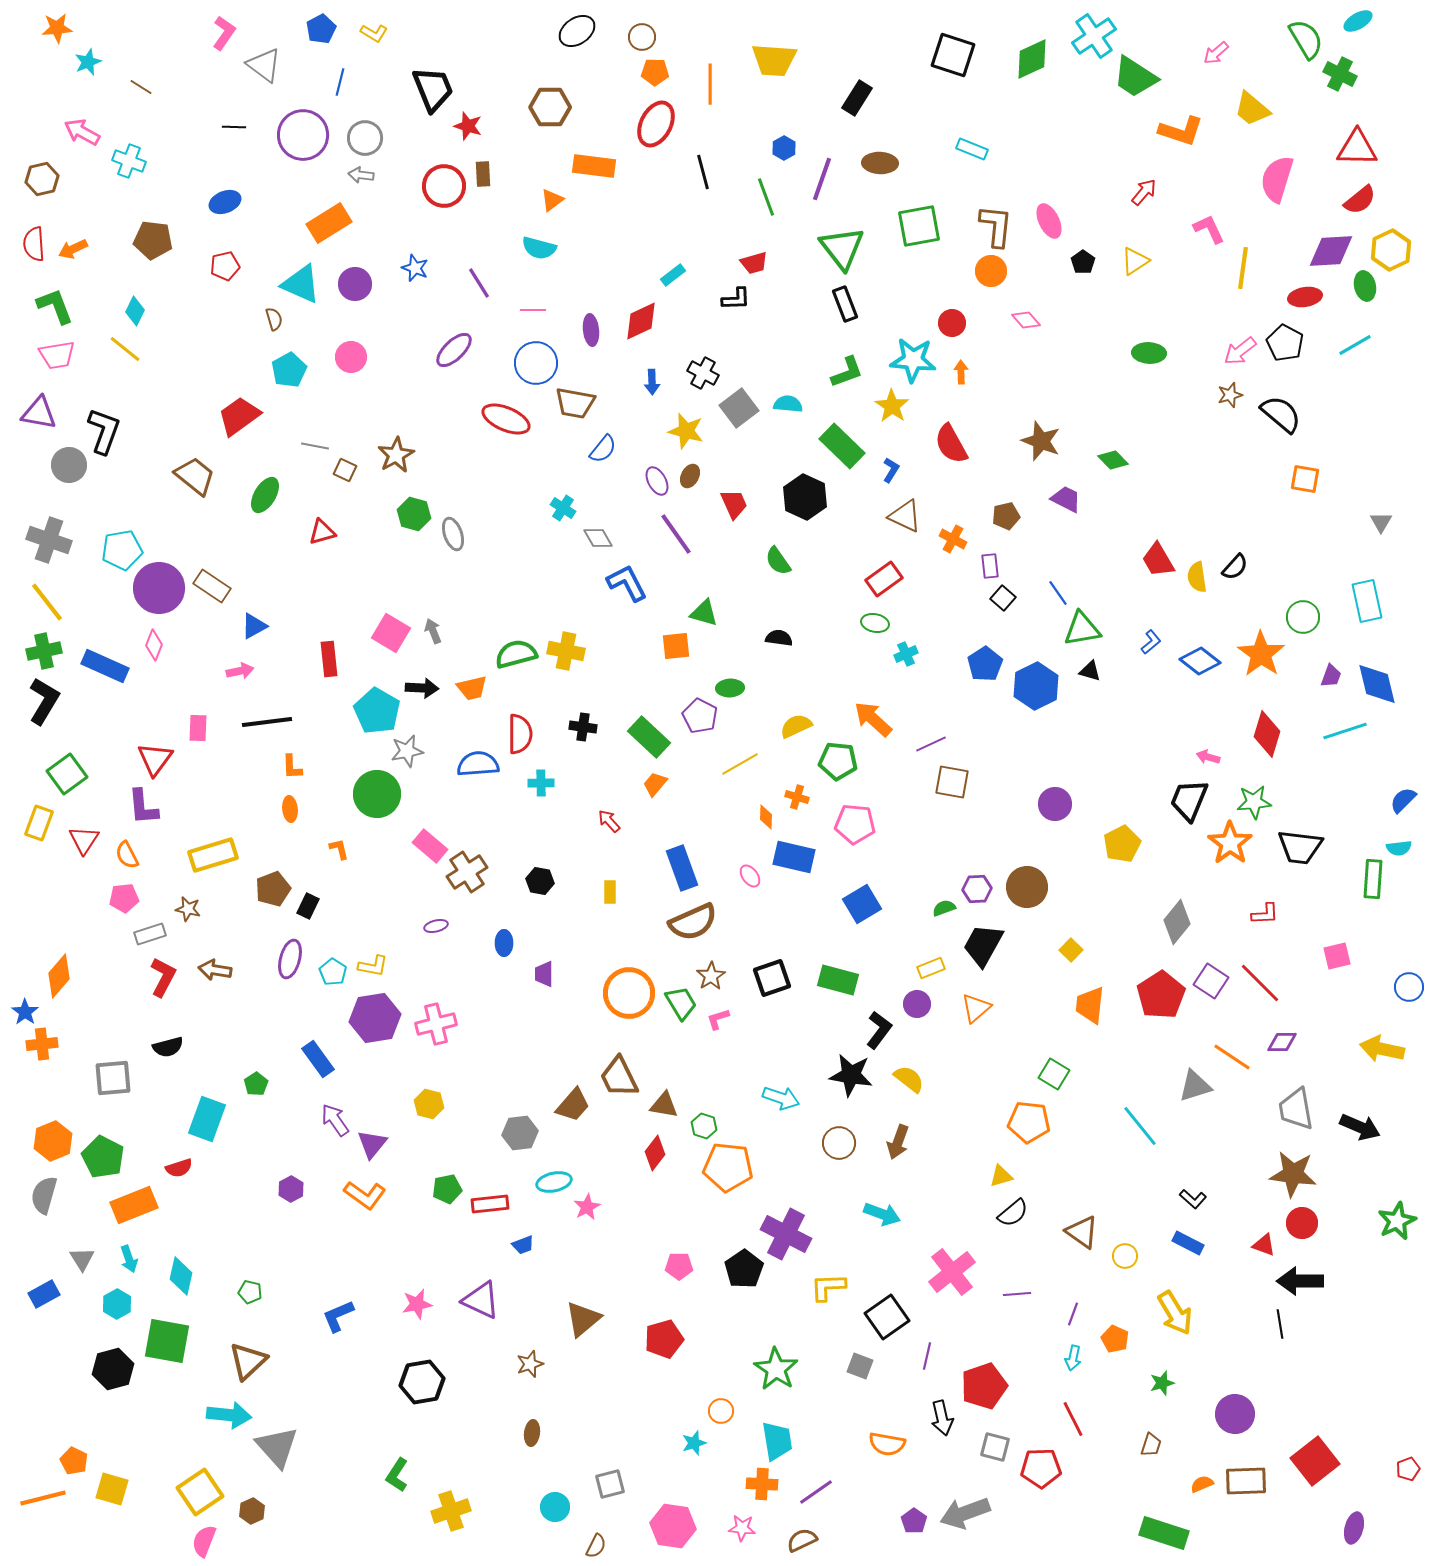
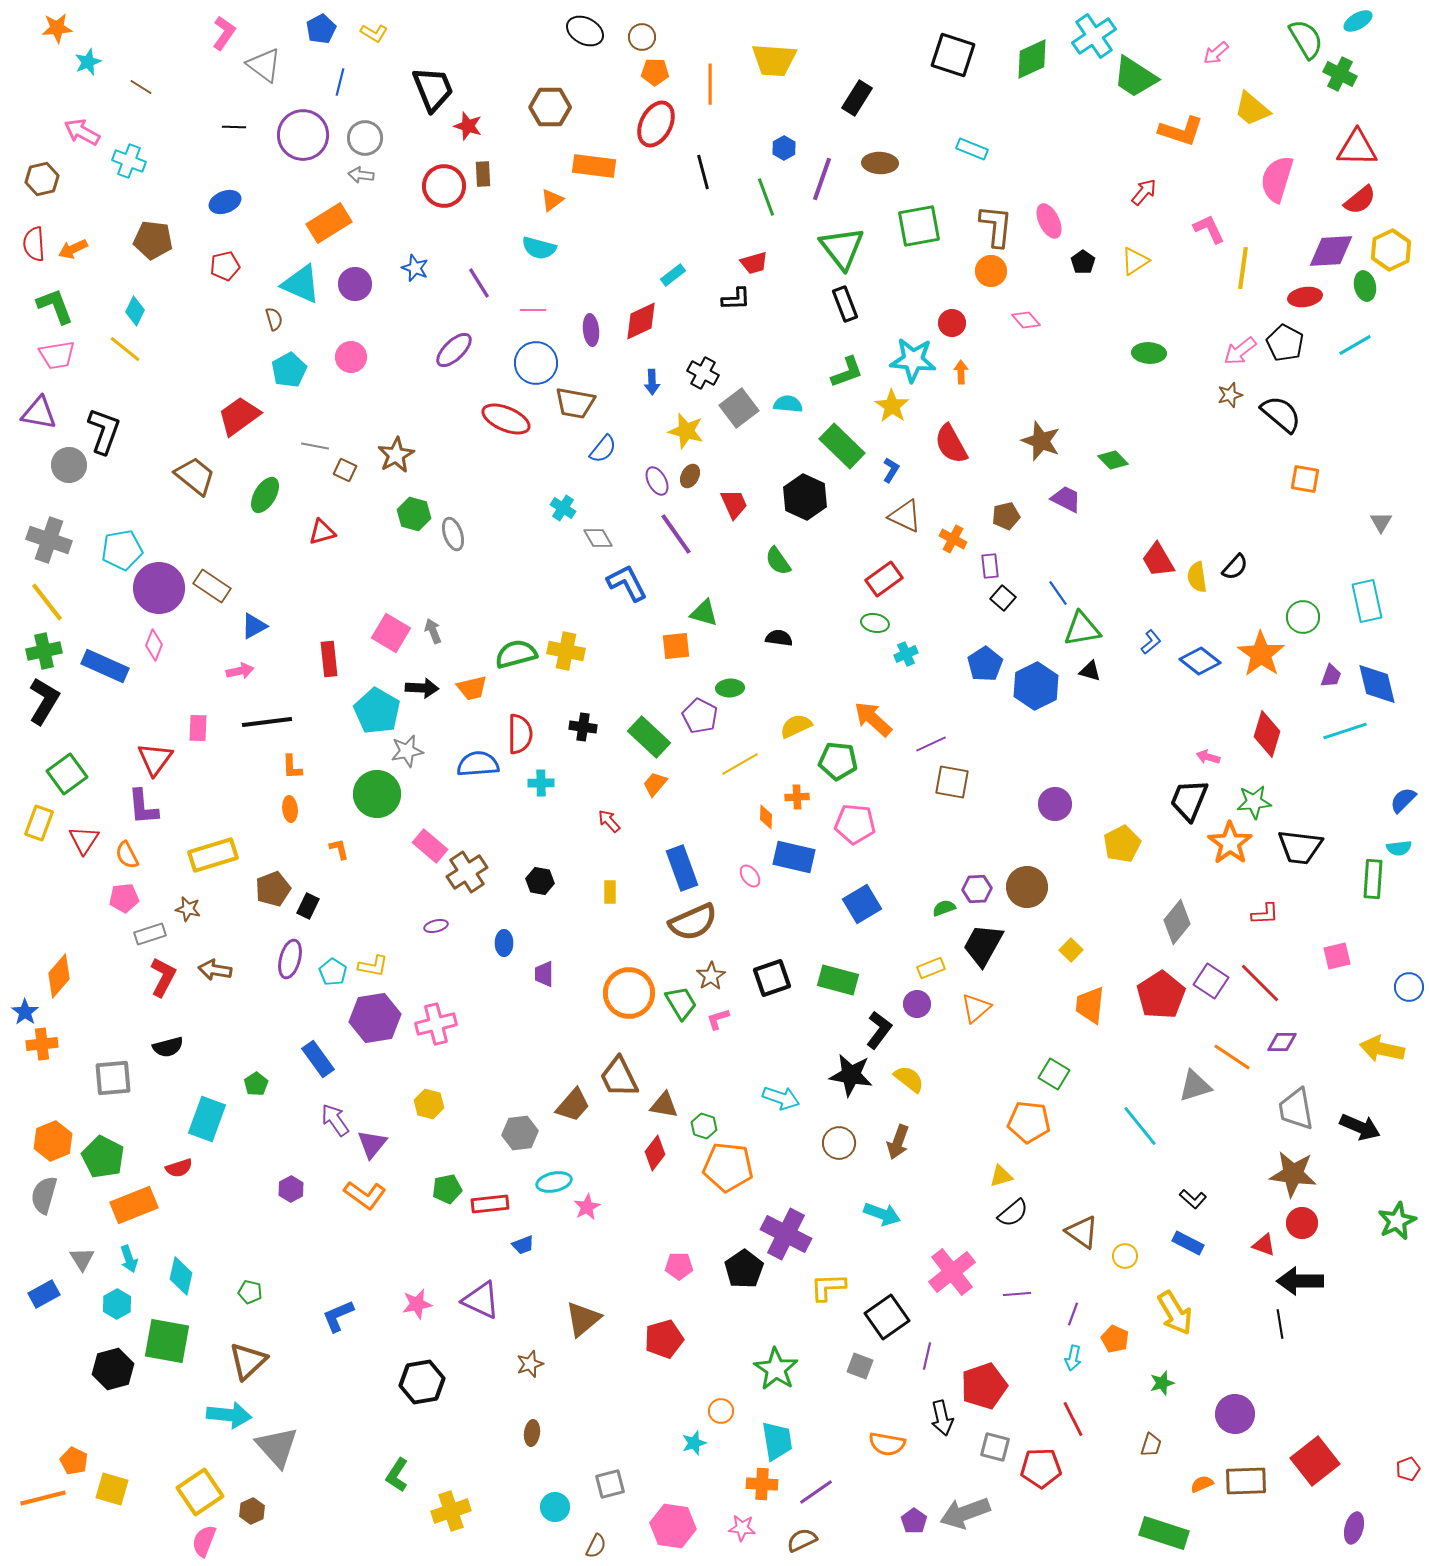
black ellipse at (577, 31): moved 8 px right; rotated 63 degrees clockwise
orange cross at (797, 797): rotated 20 degrees counterclockwise
